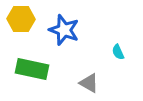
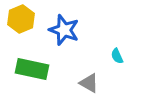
yellow hexagon: rotated 24 degrees counterclockwise
cyan semicircle: moved 1 px left, 4 px down
